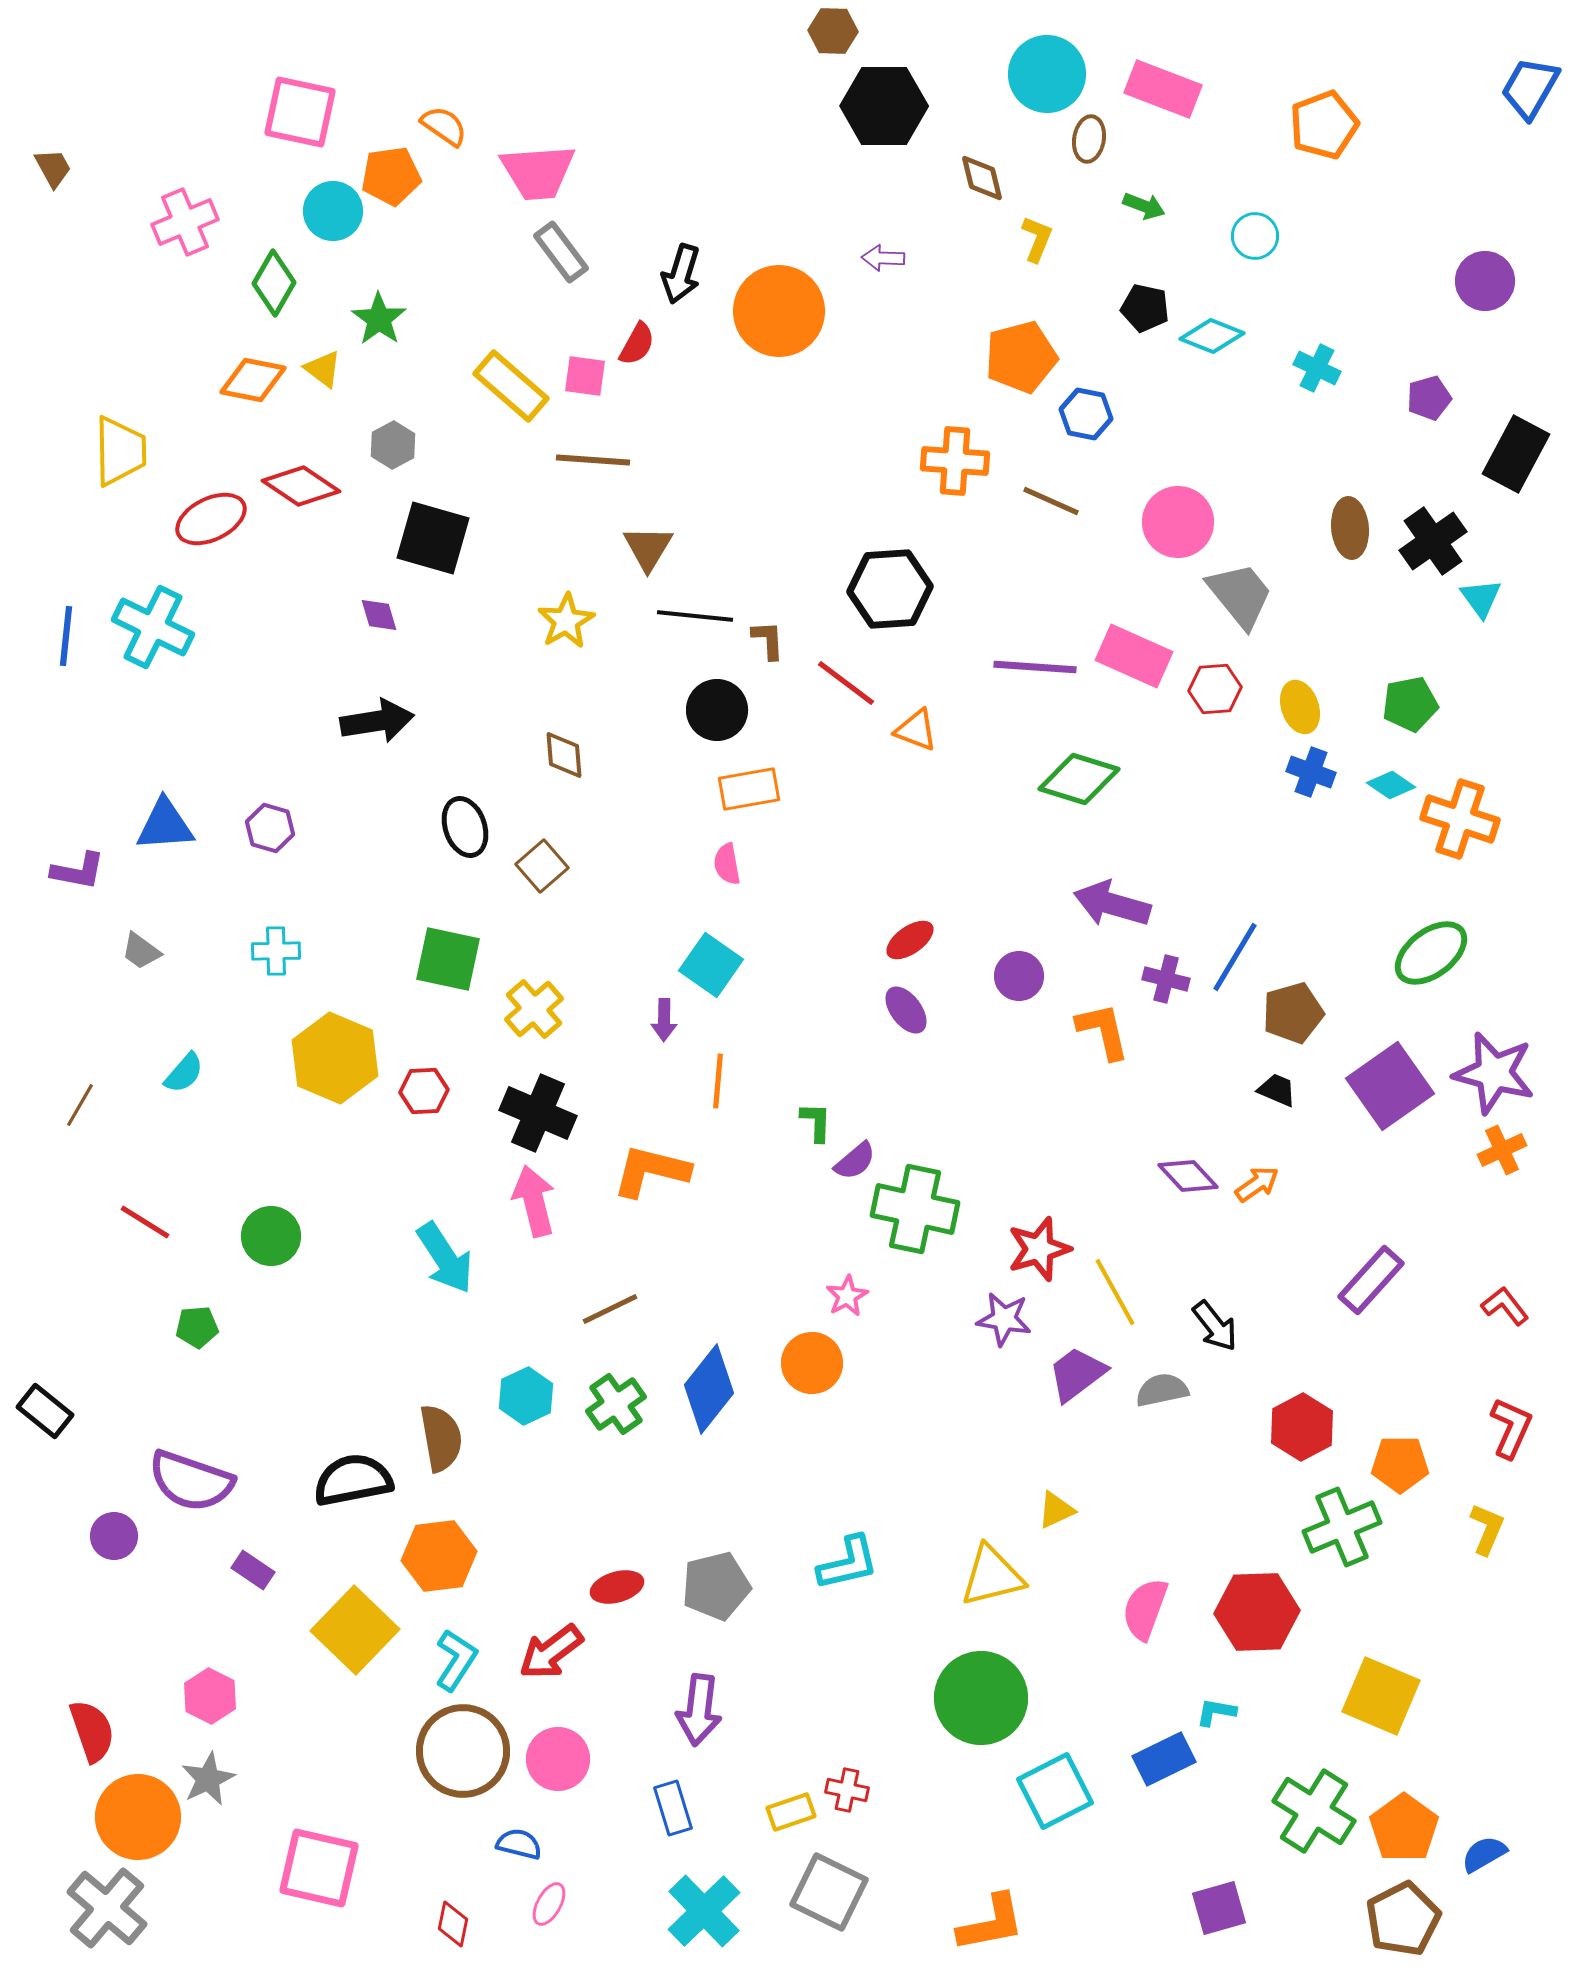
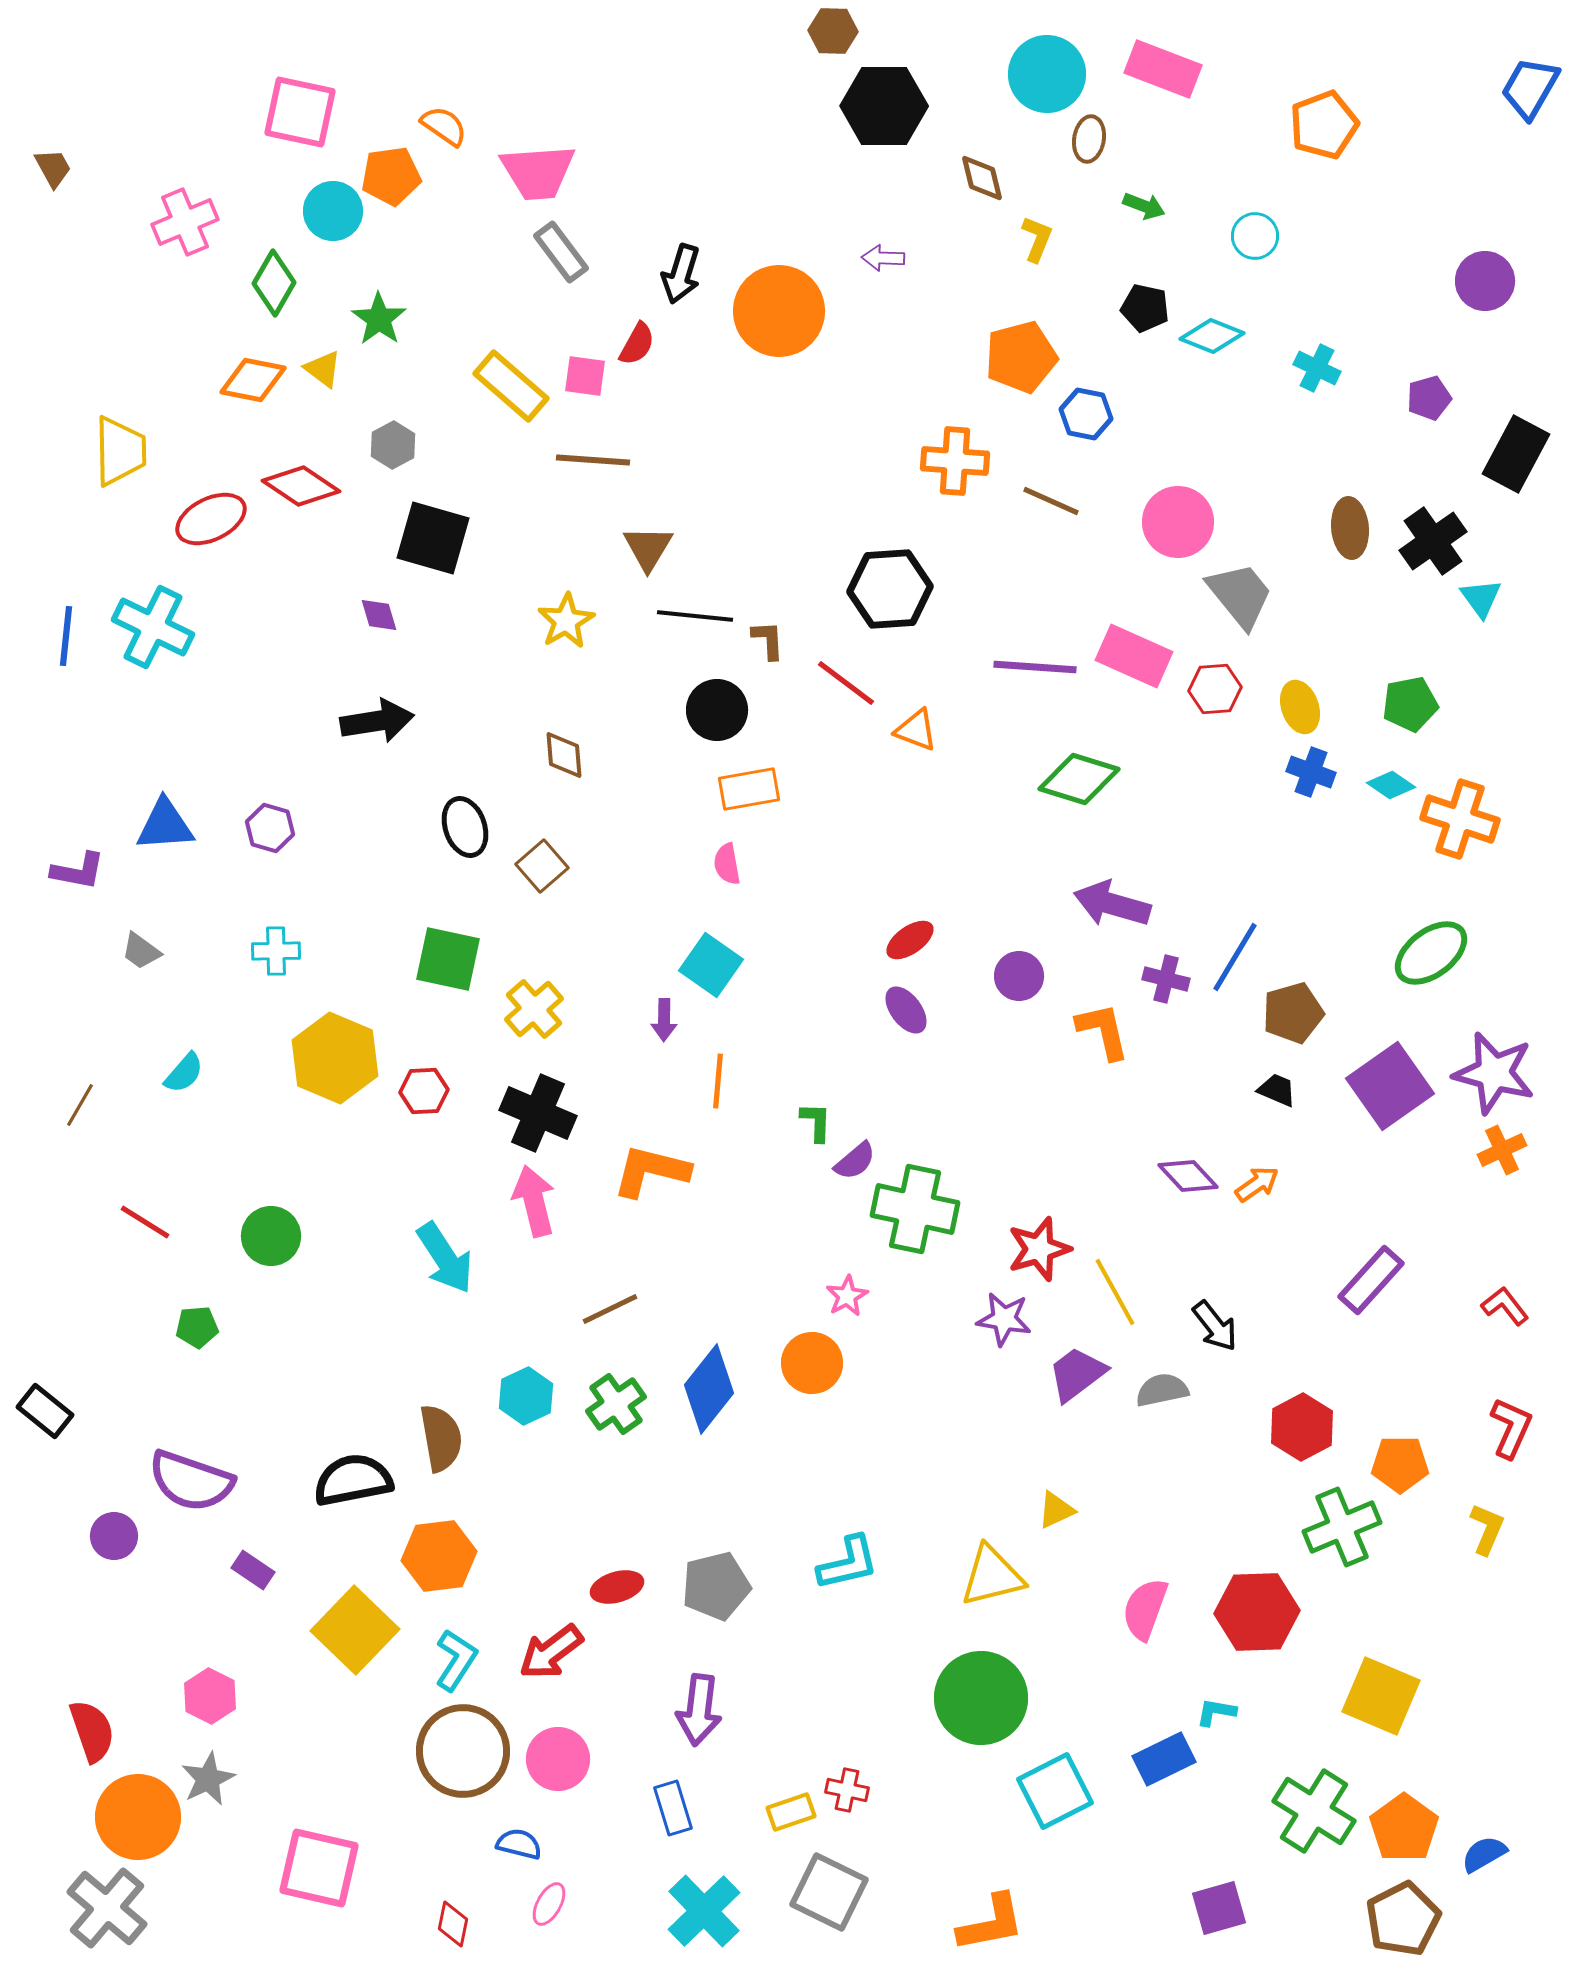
pink rectangle at (1163, 89): moved 20 px up
